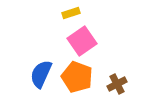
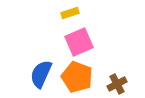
yellow rectangle: moved 1 px left
pink square: moved 3 px left, 1 px down; rotated 12 degrees clockwise
